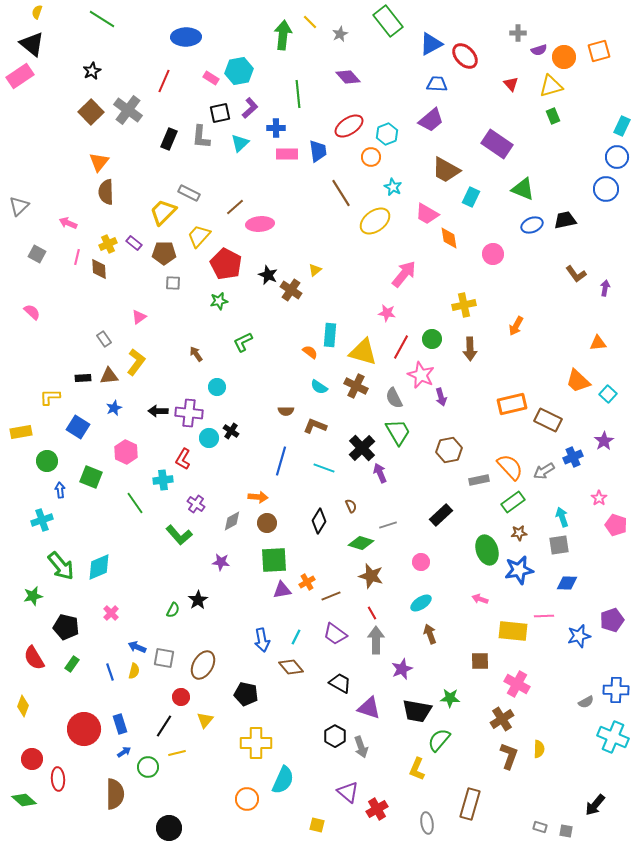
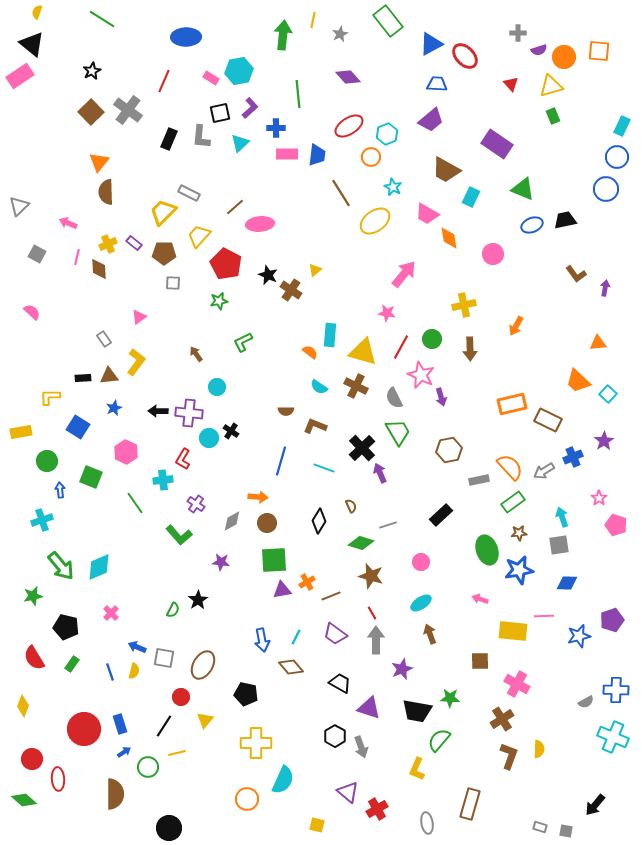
yellow line at (310, 22): moved 3 px right, 2 px up; rotated 56 degrees clockwise
orange square at (599, 51): rotated 20 degrees clockwise
blue trapezoid at (318, 151): moved 1 px left, 4 px down; rotated 15 degrees clockwise
